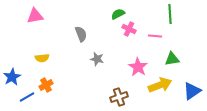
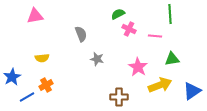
brown cross: rotated 18 degrees clockwise
